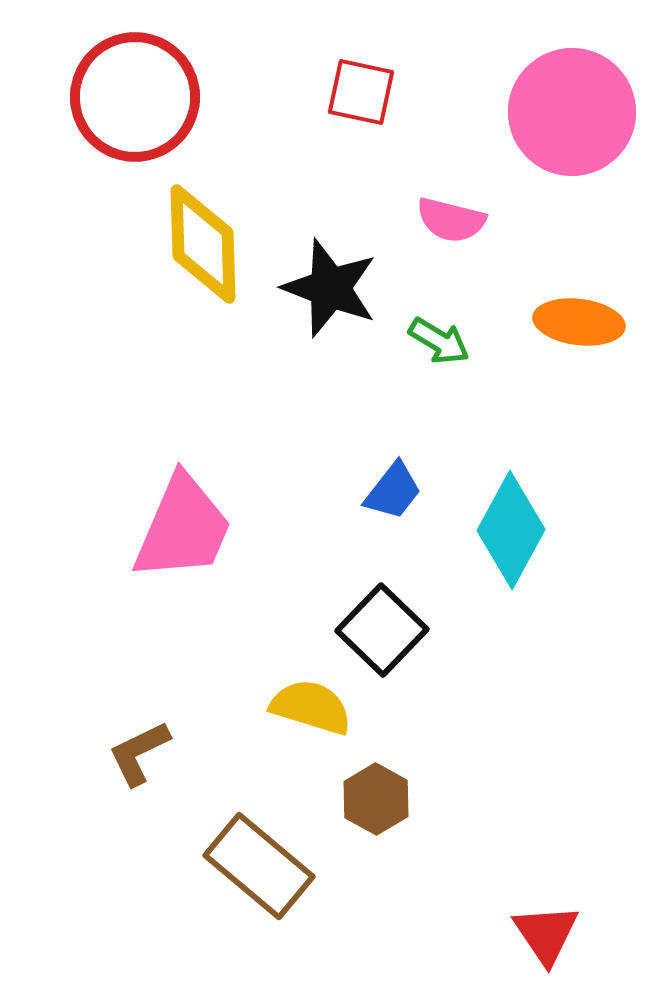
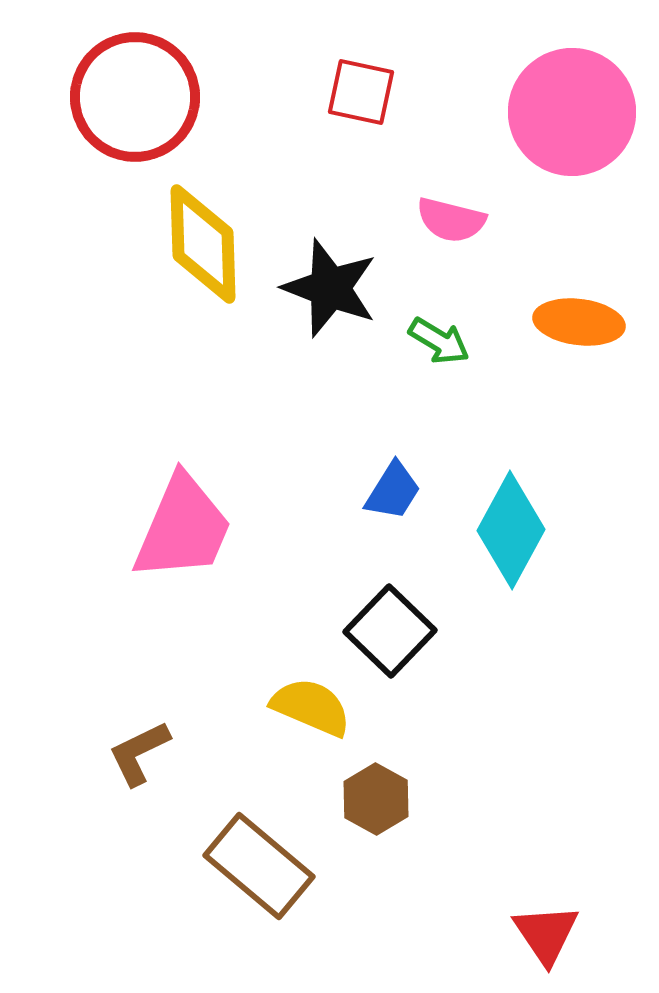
blue trapezoid: rotated 6 degrees counterclockwise
black square: moved 8 px right, 1 px down
yellow semicircle: rotated 6 degrees clockwise
